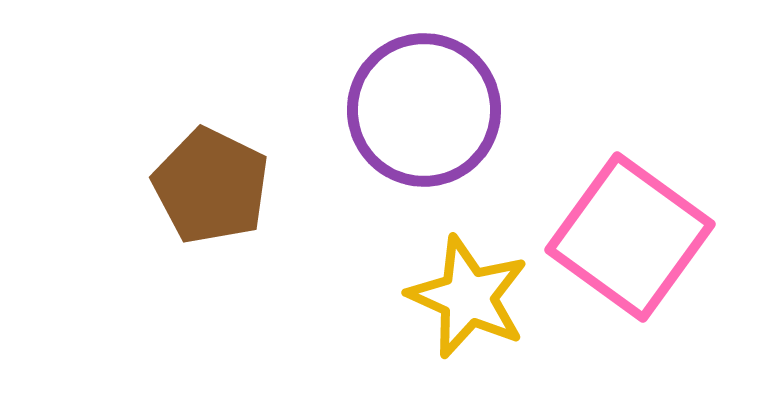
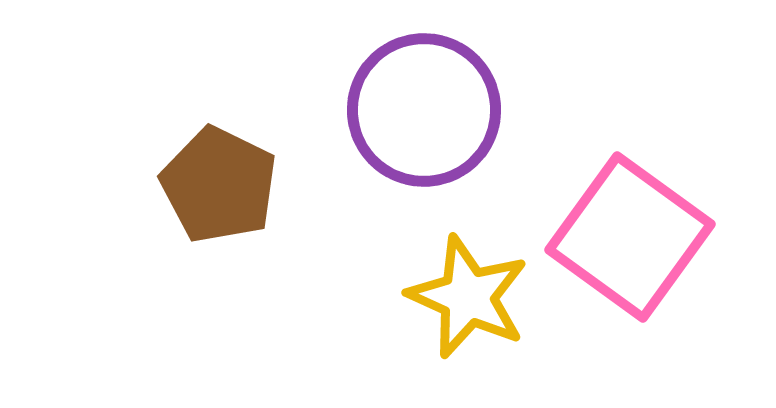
brown pentagon: moved 8 px right, 1 px up
